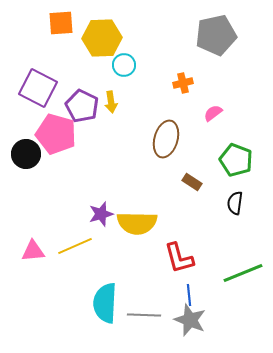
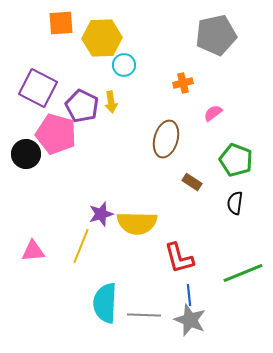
yellow line: moved 6 px right; rotated 44 degrees counterclockwise
